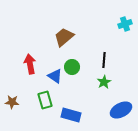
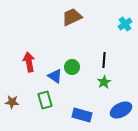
cyan cross: rotated 16 degrees counterclockwise
brown trapezoid: moved 8 px right, 20 px up; rotated 15 degrees clockwise
red arrow: moved 1 px left, 2 px up
blue rectangle: moved 11 px right
